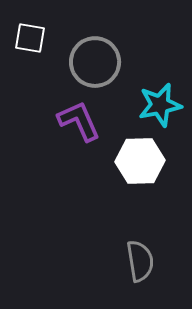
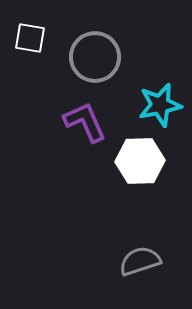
gray circle: moved 5 px up
purple L-shape: moved 6 px right, 1 px down
gray semicircle: rotated 99 degrees counterclockwise
